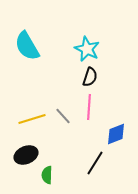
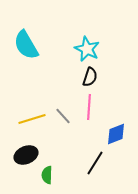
cyan semicircle: moved 1 px left, 1 px up
